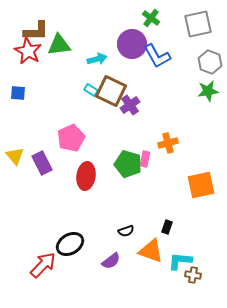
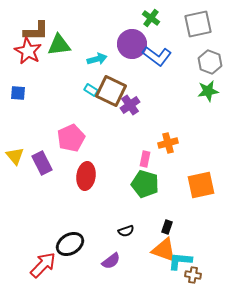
blue L-shape: rotated 24 degrees counterclockwise
green pentagon: moved 17 px right, 20 px down
orange triangle: moved 13 px right, 1 px up
